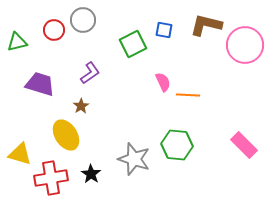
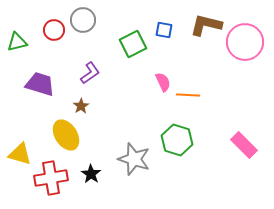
pink circle: moved 3 px up
green hexagon: moved 5 px up; rotated 12 degrees clockwise
